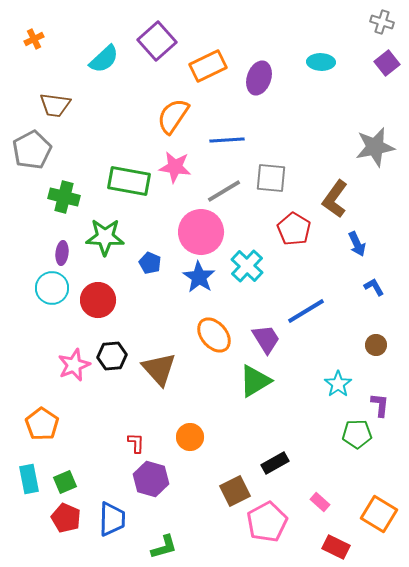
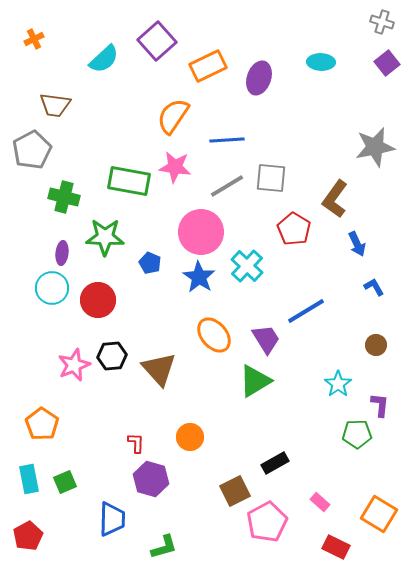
gray line at (224, 191): moved 3 px right, 5 px up
red pentagon at (66, 518): moved 38 px left, 18 px down; rotated 20 degrees clockwise
